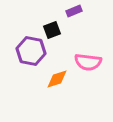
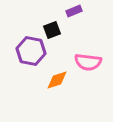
orange diamond: moved 1 px down
